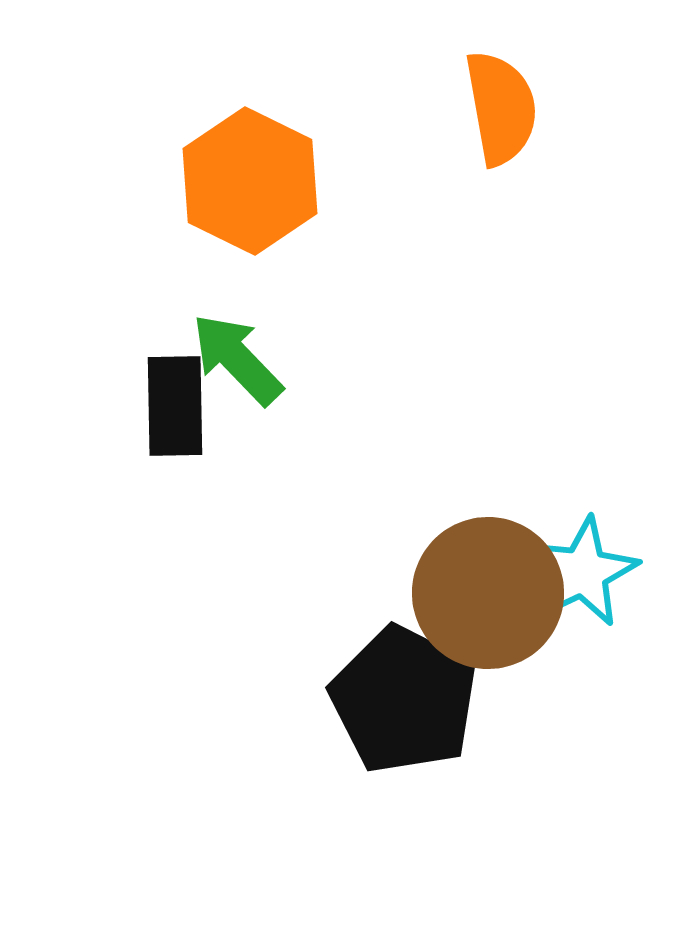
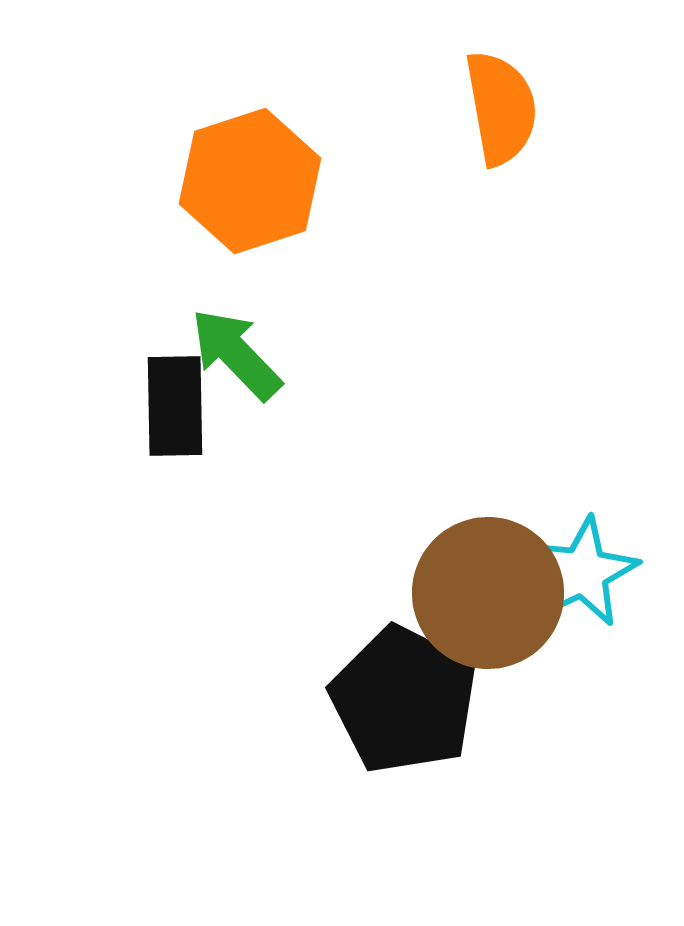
orange hexagon: rotated 16 degrees clockwise
green arrow: moved 1 px left, 5 px up
